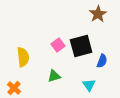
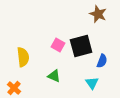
brown star: rotated 18 degrees counterclockwise
pink square: rotated 24 degrees counterclockwise
green triangle: rotated 40 degrees clockwise
cyan triangle: moved 3 px right, 2 px up
